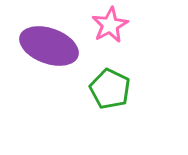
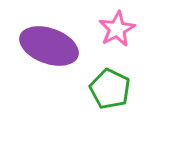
pink star: moved 7 px right, 4 px down
